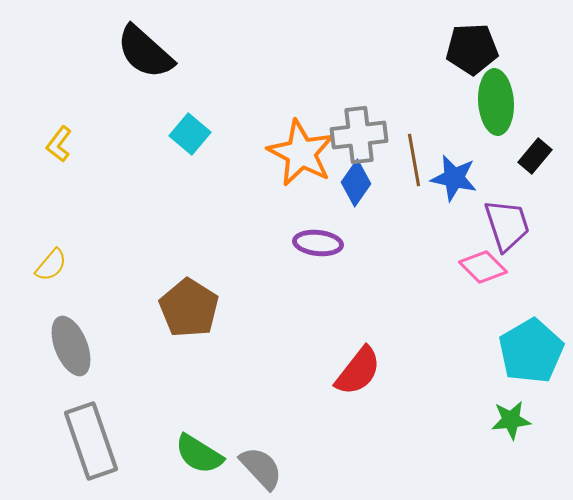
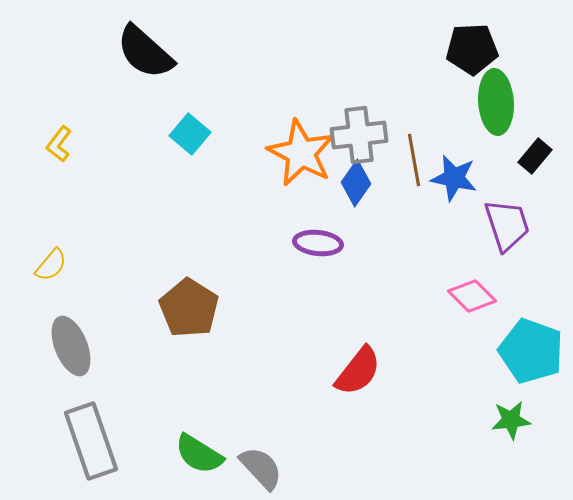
pink diamond: moved 11 px left, 29 px down
cyan pentagon: rotated 22 degrees counterclockwise
